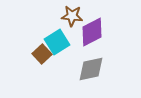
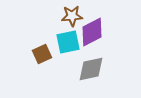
brown star: rotated 10 degrees counterclockwise
cyan square: moved 11 px right; rotated 20 degrees clockwise
brown square: rotated 18 degrees clockwise
